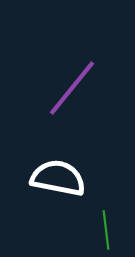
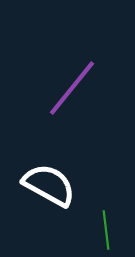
white semicircle: moved 9 px left, 7 px down; rotated 18 degrees clockwise
